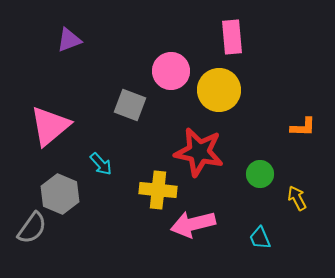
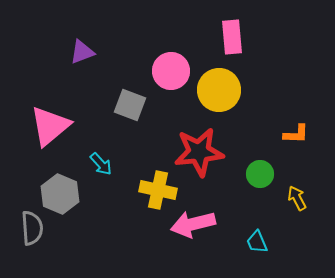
purple triangle: moved 13 px right, 12 px down
orange L-shape: moved 7 px left, 7 px down
red star: rotated 18 degrees counterclockwise
yellow cross: rotated 6 degrees clockwise
gray semicircle: rotated 40 degrees counterclockwise
cyan trapezoid: moved 3 px left, 4 px down
